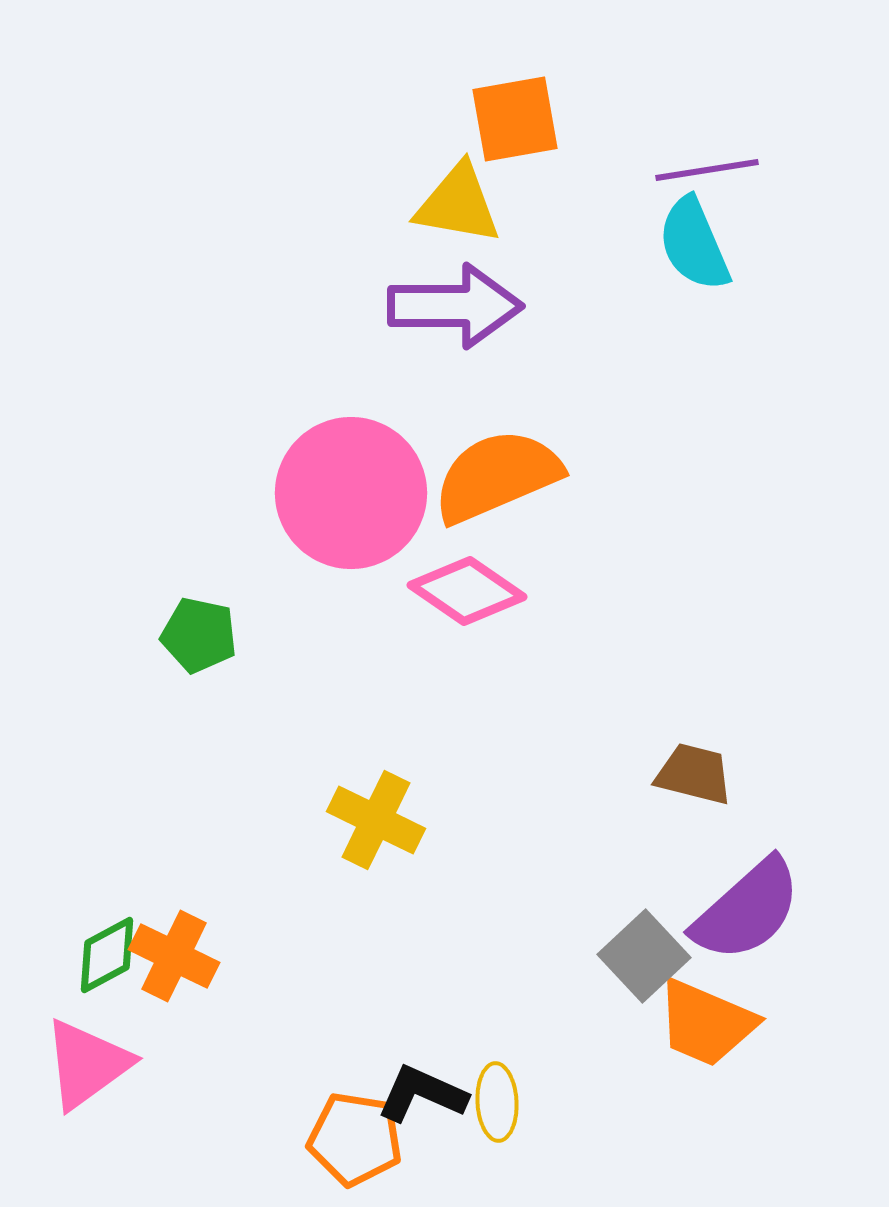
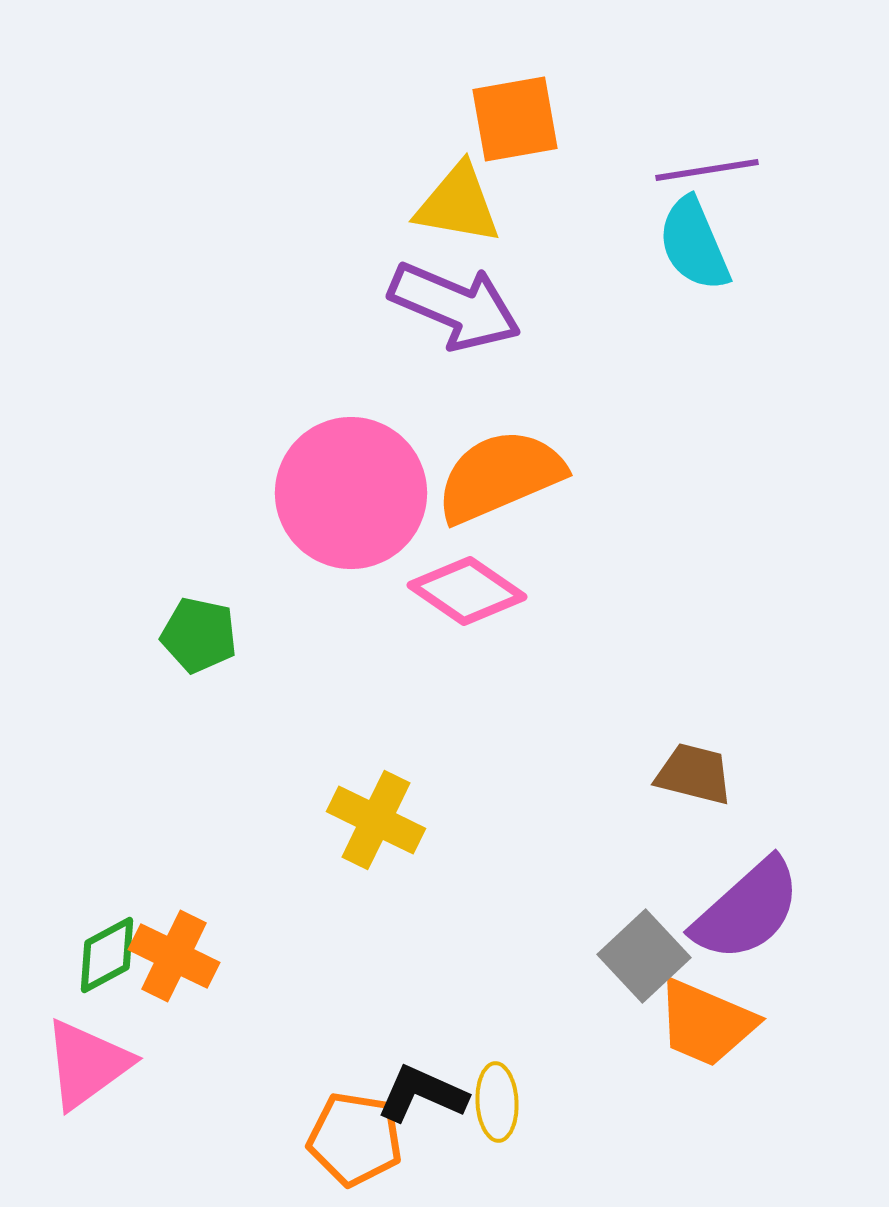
purple arrow: rotated 23 degrees clockwise
orange semicircle: moved 3 px right
